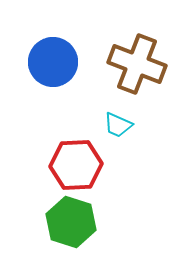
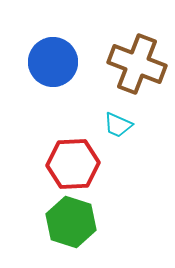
red hexagon: moved 3 px left, 1 px up
